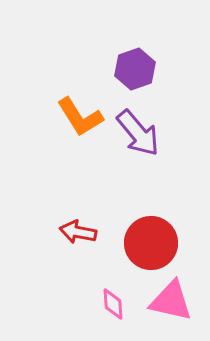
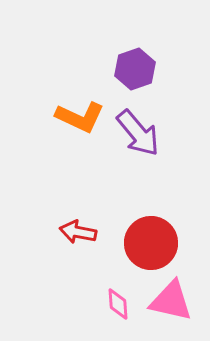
orange L-shape: rotated 33 degrees counterclockwise
pink diamond: moved 5 px right
